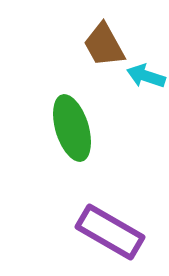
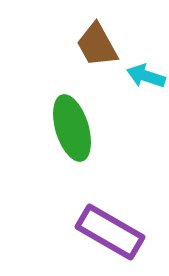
brown trapezoid: moved 7 px left
